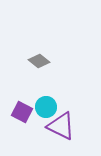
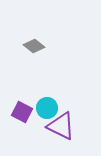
gray diamond: moved 5 px left, 15 px up
cyan circle: moved 1 px right, 1 px down
